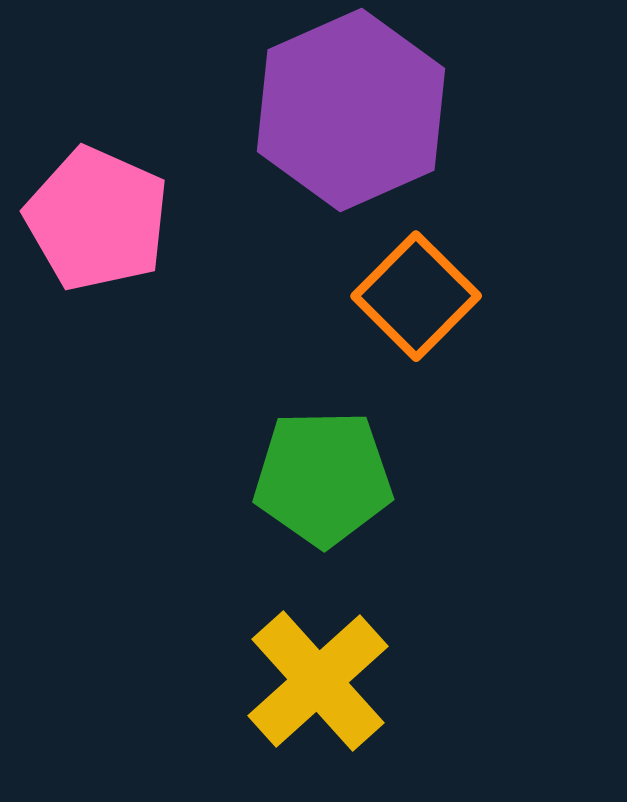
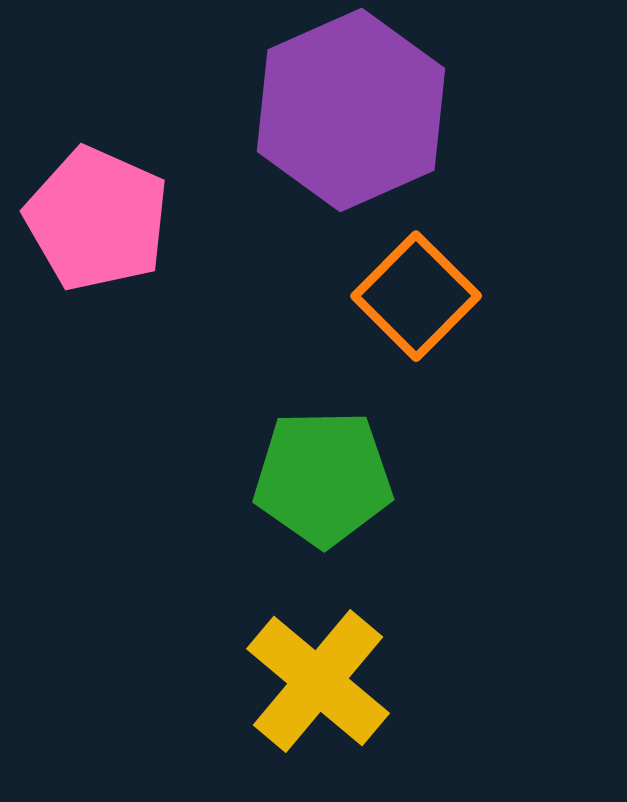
yellow cross: rotated 8 degrees counterclockwise
